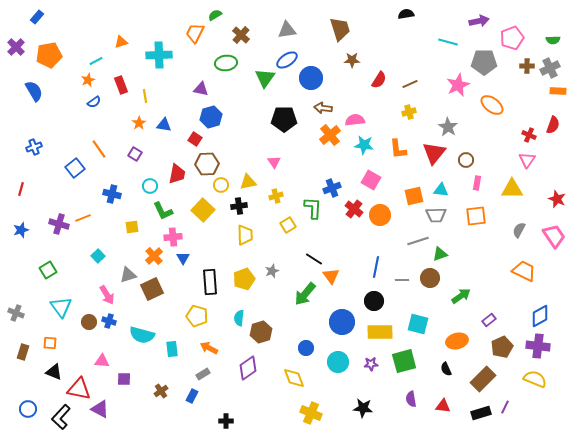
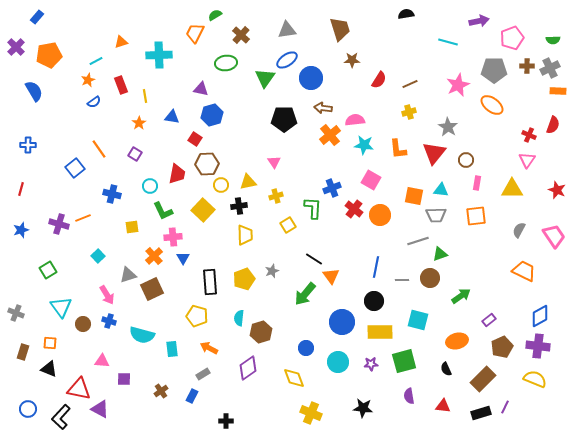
gray pentagon at (484, 62): moved 10 px right, 8 px down
blue hexagon at (211, 117): moved 1 px right, 2 px up
blue triangle at (164, 125): moved 8 px right, 8 px up
blue cross at (34, 147): moved 6 px left, 2 px up; rotated 21 degrees clockwise
orange square at (414, 196): rotated 24 degrees clockwise
red star at (557, 199): moved 9 px up
brown circle at (89, 322): moved 6 px left, 2 px down
cyan square at (418, 324): moved 4 px up
black triangle at (54, 372): moved 5 px left, 3 px up
purple semicircle at (411, 399): moved 2 px left, 3 px up
